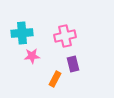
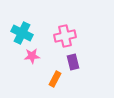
cyan cross: rotated 30 degrees clockwise
purple rectangle: moved 2 px up
